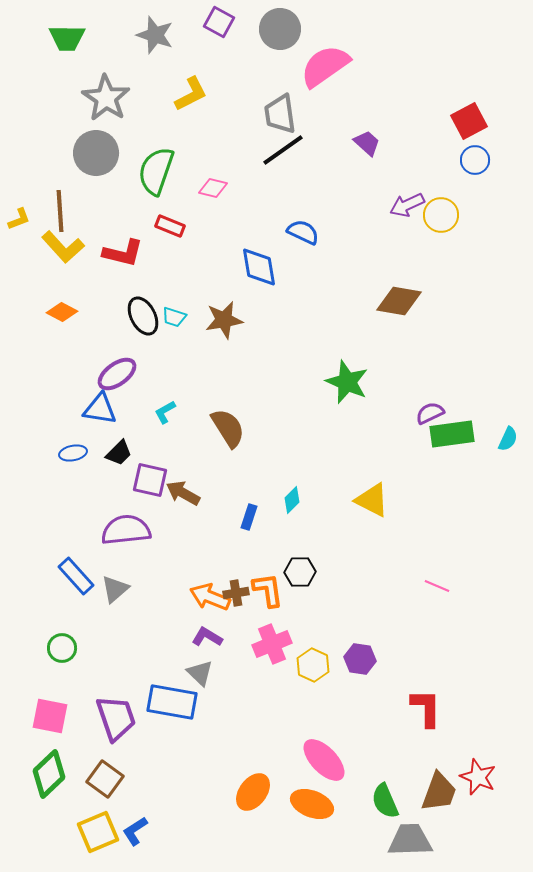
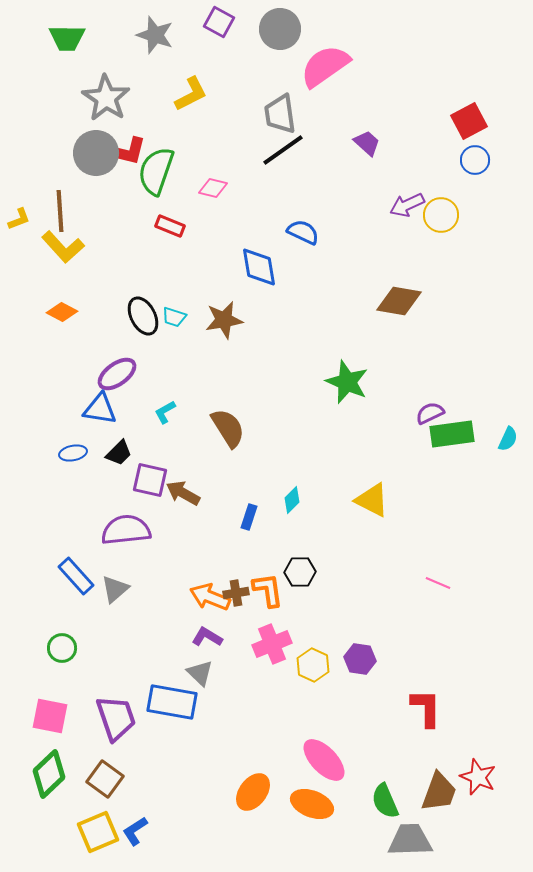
red L-shape at (123, 253): moved 3 px right, 102 px up
pink line at (437, 586): moved 1 px right, 3 px up
